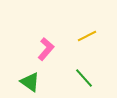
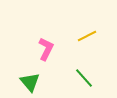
pink L-shape: rotated 15 degrees counterclockwise
green triangle: rotated 15 degrees clockwise
